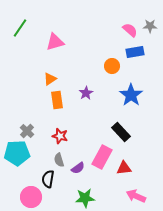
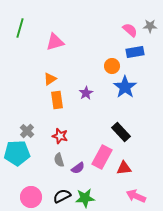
green line: rotated 18 degrees counterclockwise
blue star: moved 6 px left, 8 px up
black semicircle: moved 14 px right, 17 px down; rotated 54 degrees clockwise
